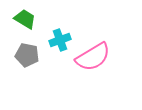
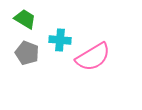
cyan cross: rotated 25 degrees clockwise
gray pentagon: moved 2 px up; rotated 10 degrees clockwise
